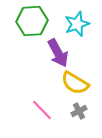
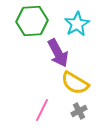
cyan star: rotated 10 degrees counterclockwise
pink line: rotated 70 degrees clockwise
